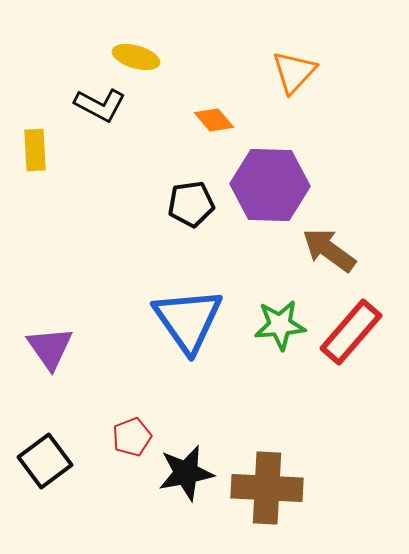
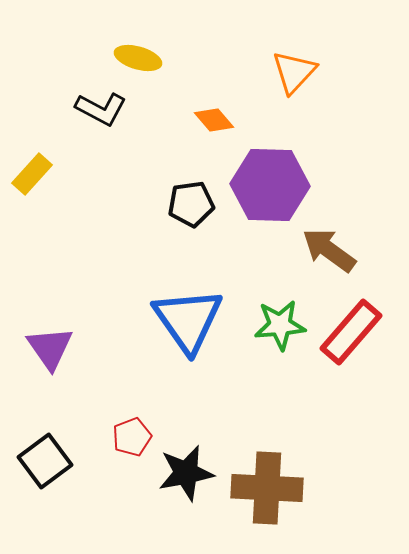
yellow ellipse: moved 2 px right, 1 px down
black L-shape: moved 1 px right, 4 px down
yellow rectangle: moved 3 px left, 24 px down; rotated 45 degrees clockwise
